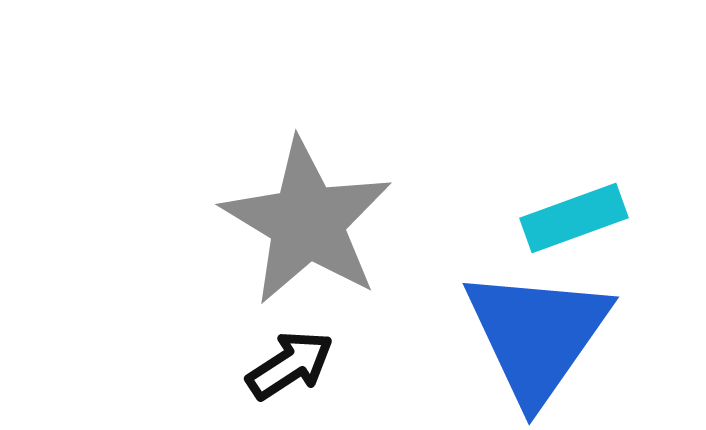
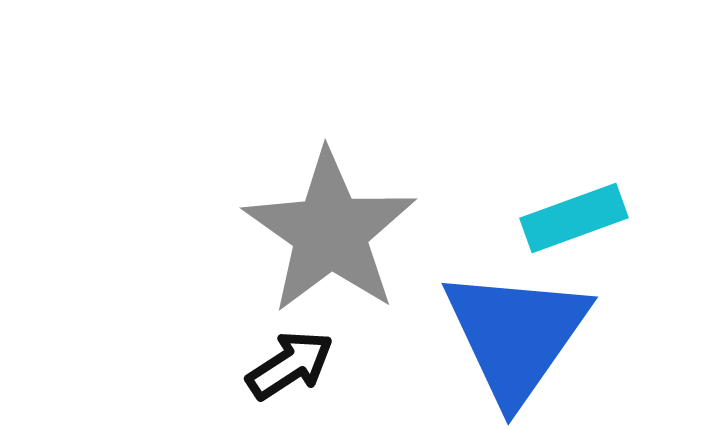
gray star: moved 23 px right, 10 px down; rotated 4 degrees clockwise
blue triangle: moved 21 px left
